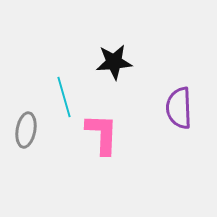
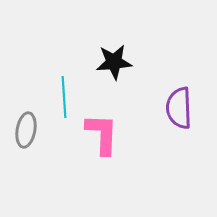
cyan line: rotated 12 degrees clockwise
